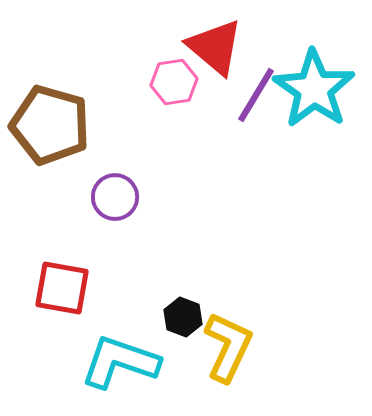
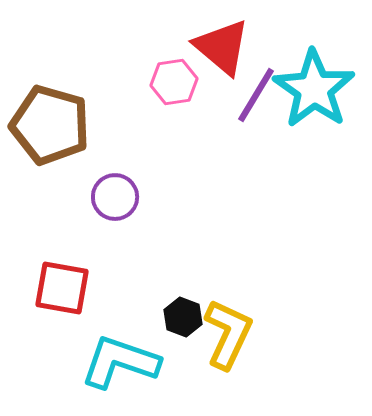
red triangle: moved 7 px right
yellow L-shape: moved 13 px up
